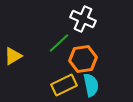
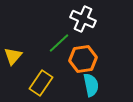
yellow triangle: rotated 18 degrees counterclockwise
yellow rectangle: moved 23 px left, 2 px up; rotated 30 degrees counterclockwise
